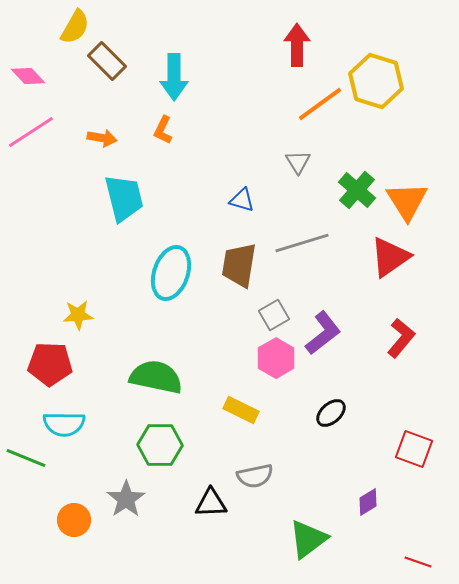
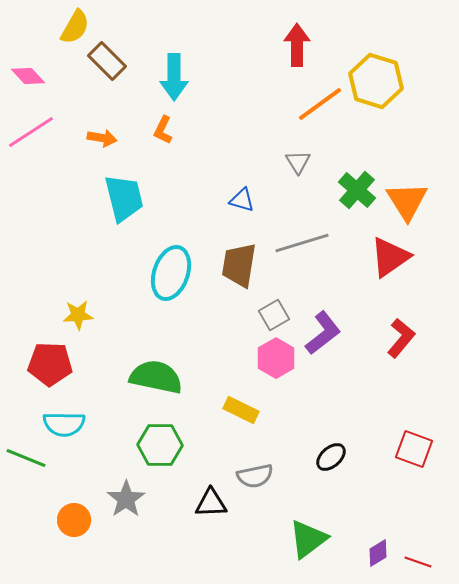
black ellipse: moved 44 px down
purple diamond: moved 10 px right, 51 px down
